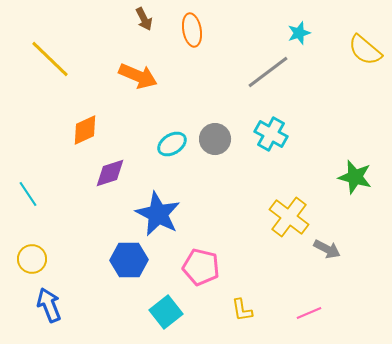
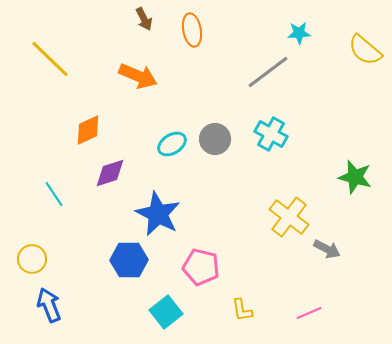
cyan star: rotated 15 degrees clockwise
orange diamond: moved 3 px right
cyan line: moved 26 px right
